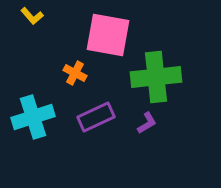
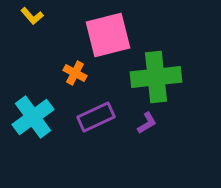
pink square: rotated 24 degrees counterclockwise
cyan cross: rotated 18 degrees counterclockwise
